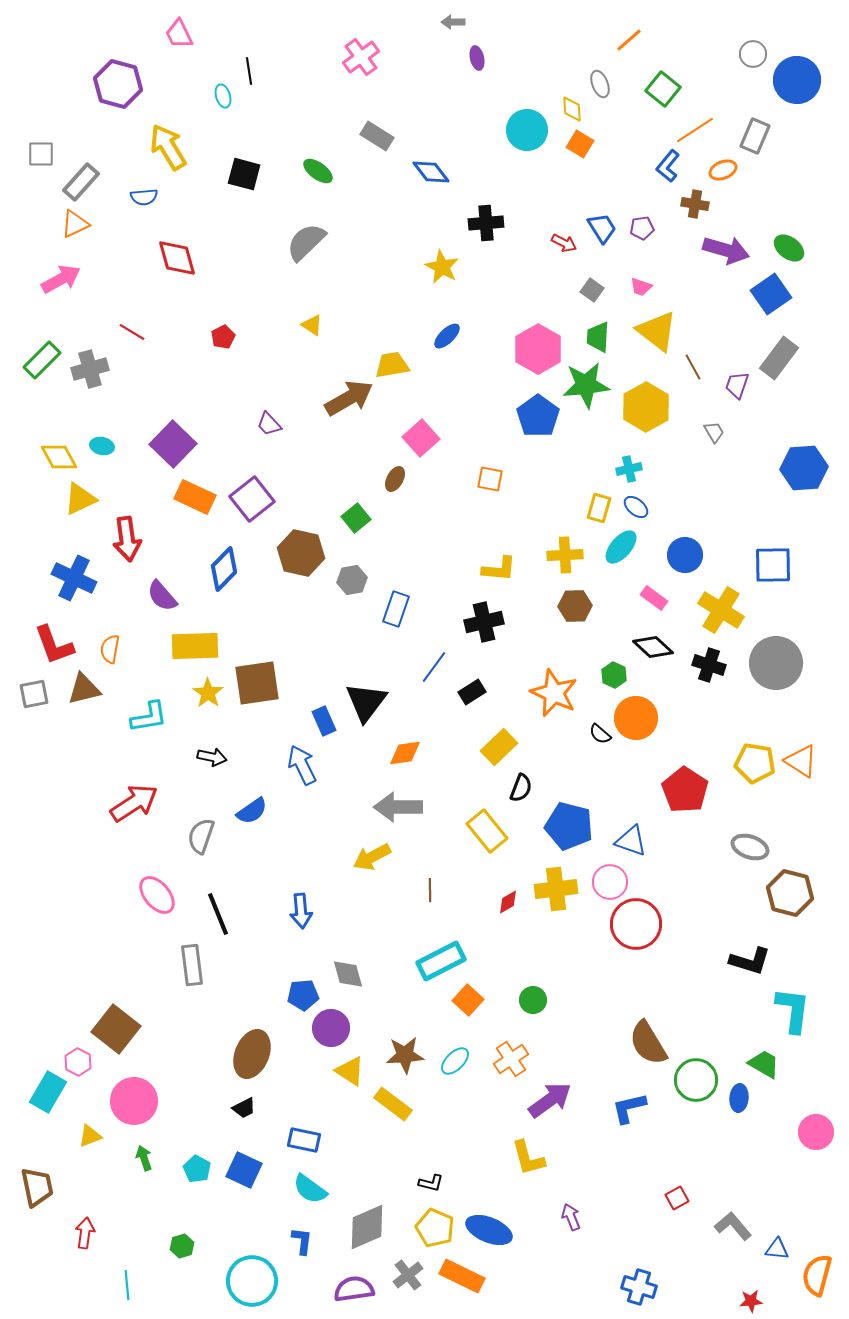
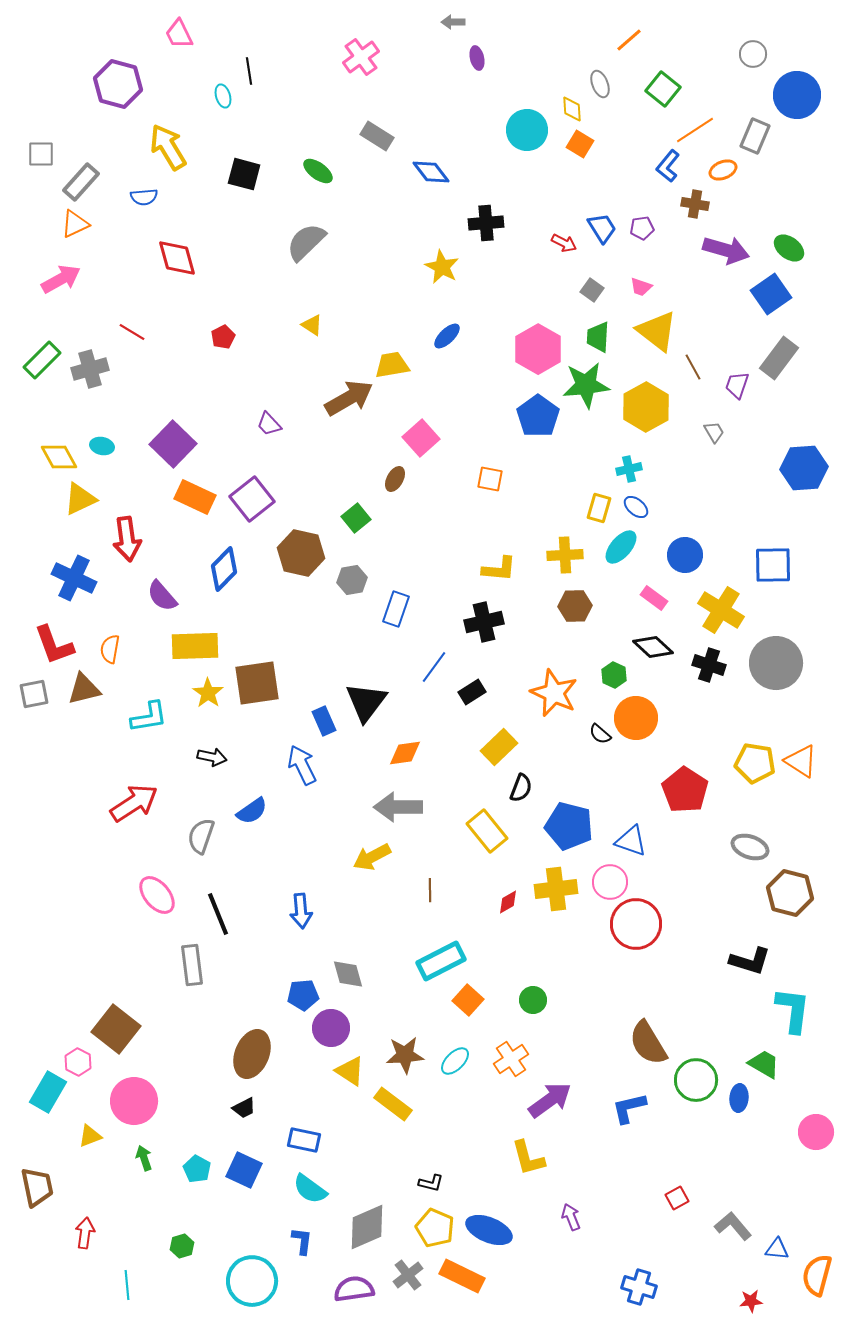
blue circle at (797, 80): moved 15 px down
